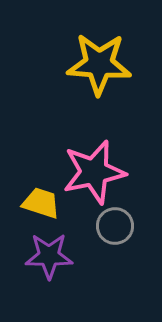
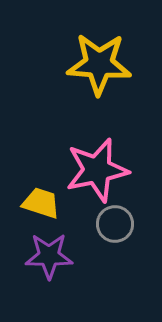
pink star: moved 3 px right, 2 px up
gray circle: moved 2 px up
